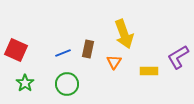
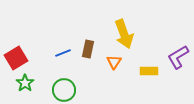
red square: moved 8 px down; rotated 35 degrees clockwise
green circle: moved 3 px left, 6 px down
